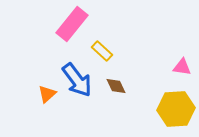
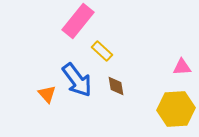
pink rectangle: moved 6 px right, 3 px up
pink triangle: rotated 12 degrees counterclockwise
brown diamond: rotated 15 degrees clockwise
orange triangle: rotated 30 degrees counterclockwise
